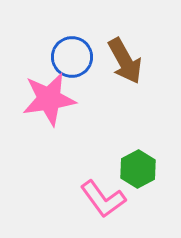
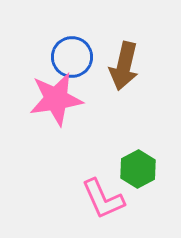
brown arrow: moved 1 px left, 5 px down; rotated 42 degrees clockwise
pink star: moved 7 px right
pink L-shape: rotated 12 degrees clockwise
